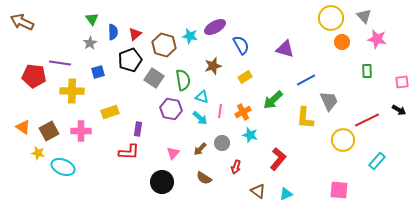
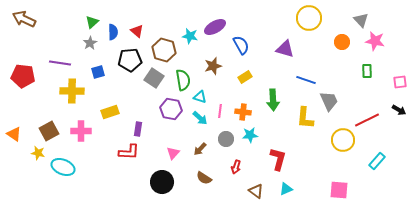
gray triangle at (364, 16): moved 3 px left, 4 px down
yellow circle at (331, 18): moved 22 px left
green triangle at (92, 19): moved 3 px down; rotated 24 degrees clockwise
brown arrow at (22, 22): moved 2 px right, 3 px up
red triangle at (135, 34): moved 2 px right, 3 px up; rotated 40 degrees counterclockwise
pink star at (377, 39): moved 2 px left, 2 px down
brown hexagon at (164, 45): moved 5 px down
black pentagon at (130, 60): rotated 15 degrees clockwise
red pentagon at (34, 76): moved 11 px left
blue line at (306, 80): rotated 48 degrees clockwise
pink square at (402, 82): moved 2 px left
cyan triangle at (202, 97): moved 2 px left
green arrow at (273, 100): rotated 50 degrees counterclockwise
orange cross at (243, 112): rotated 35 degrees clockwise
orange triangle at (23, 127): moved 9 px left, 7 px down
cyan star at (250, 135): rotated 21 degrees counterclockwise
gray circle at (222, 143): moved 4 px right, 4 px up
red L-shape at (278, 159): rotated 25 degrees counterclockwise
brown triangle at (258, 191): moved 2 px left
cyan triangle at (286, 194): moved 5 px up
